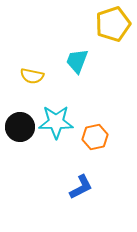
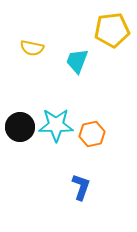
yellow pentagon: moved 1 px left, 6 px down; rotated 12 degrees clockwise
yellow semicircle: moved 28 px up
cyan star: moved 3 px down
orange hexagon: moved 3 px left, 3 px up
blue L-shape: rotated 44 degrees counterclockwise
